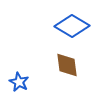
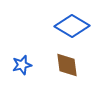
blue star: moved 3 px right, 17 px up; rotated 30 degrees clockwise
